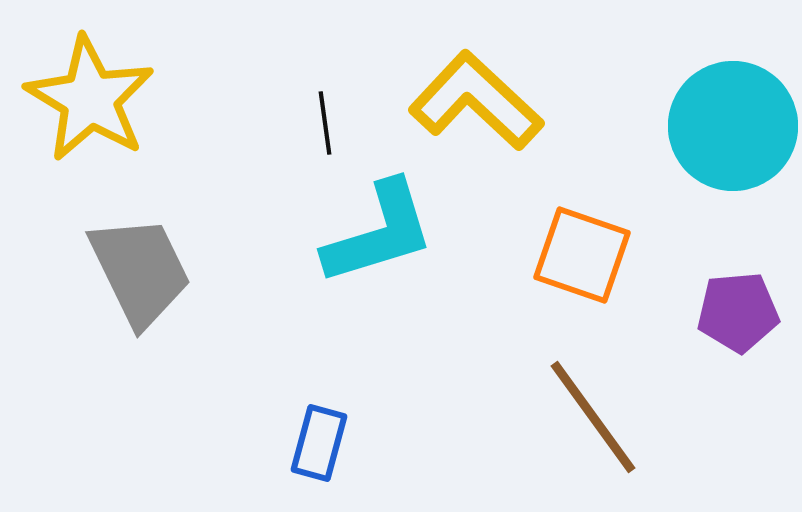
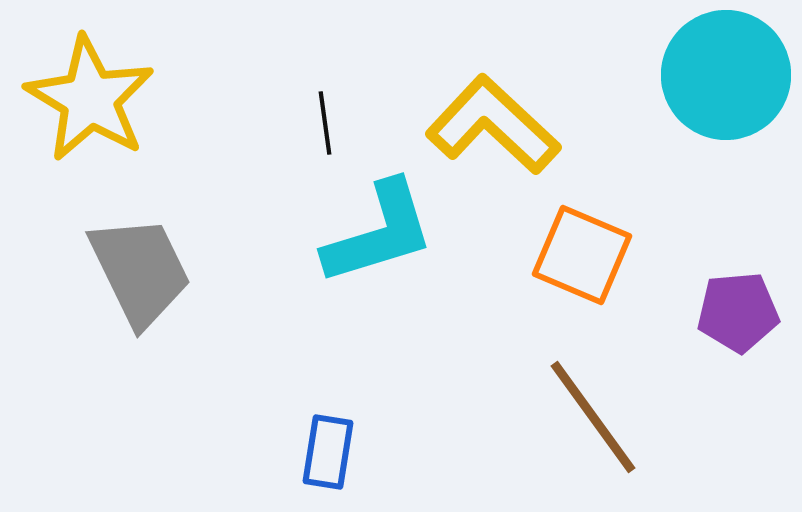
yellow L-shape: moved 17 px right, 24 px down
cyan circle: moved 7 px left, 51 px up
orange square: rotated 4 degrees clockwise
blue rectangle: moved 9 px right, 9 px down; rotated 6 degrees counterclockwise
